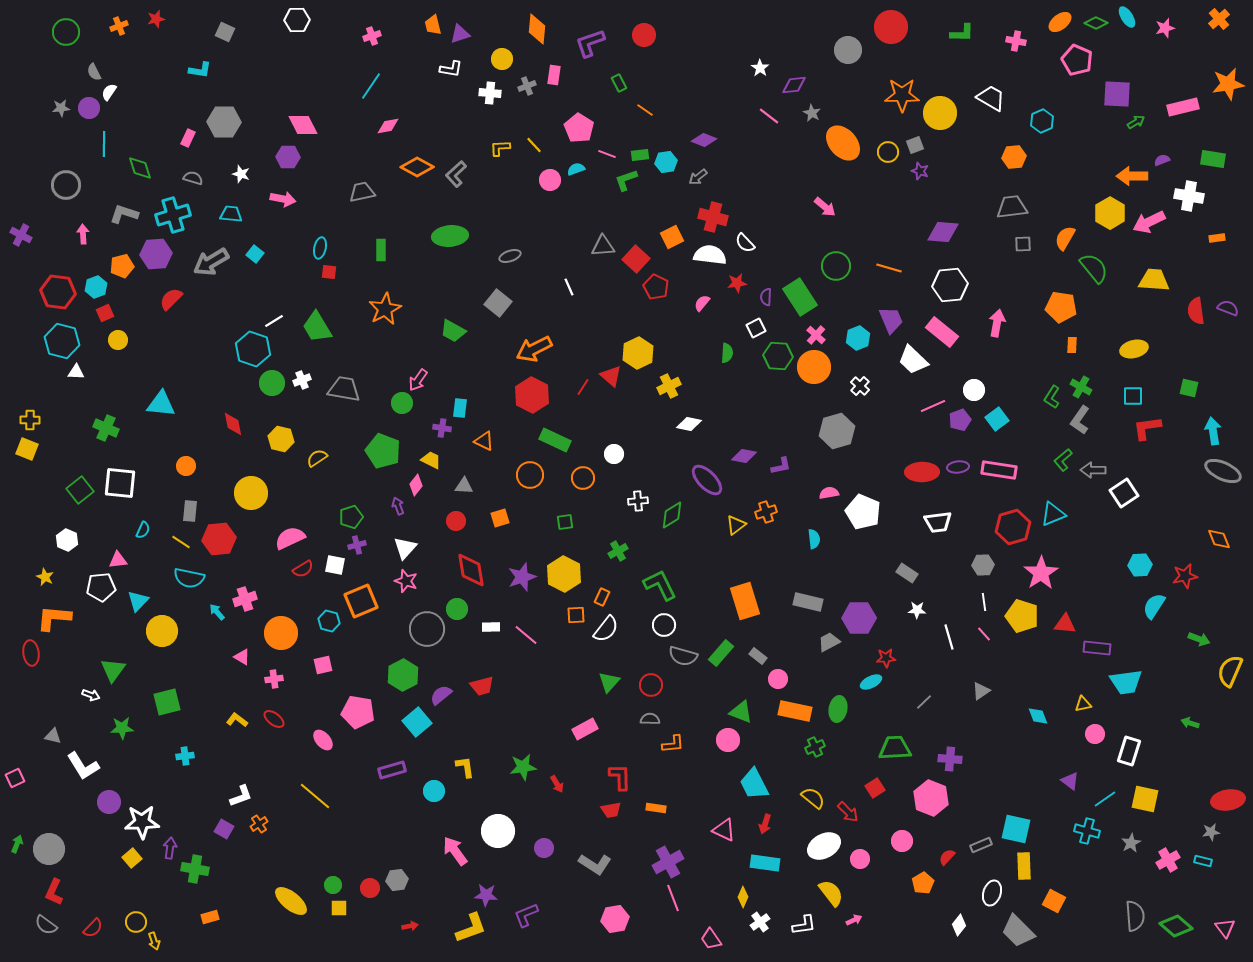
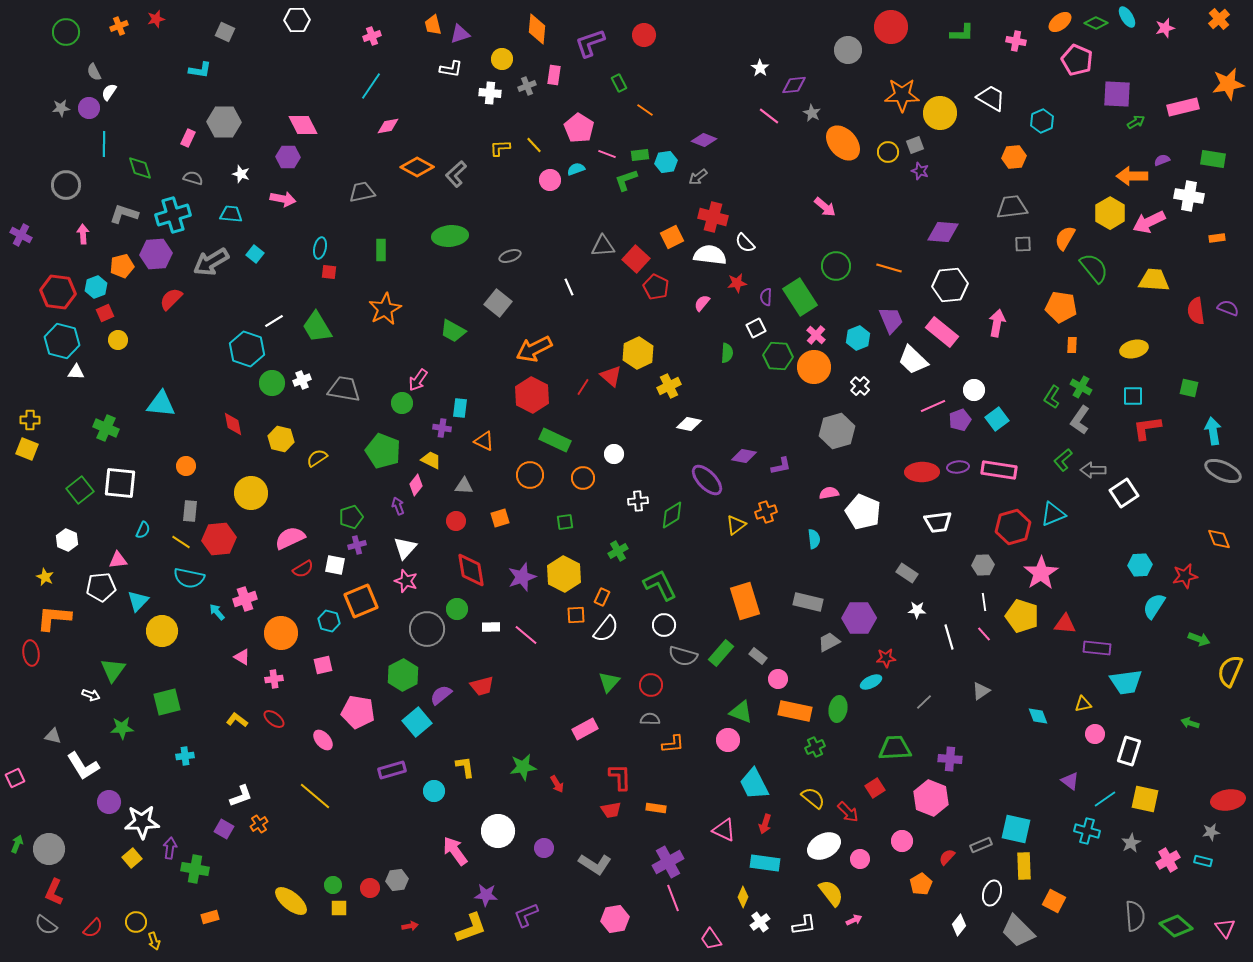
cyan hexagon at (253, 349): moved 6 px left
orange pentagon at (923, 883): moved 2 px left, 1 px down
